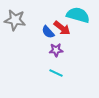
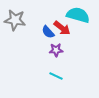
cyan line: moved 3 px down
